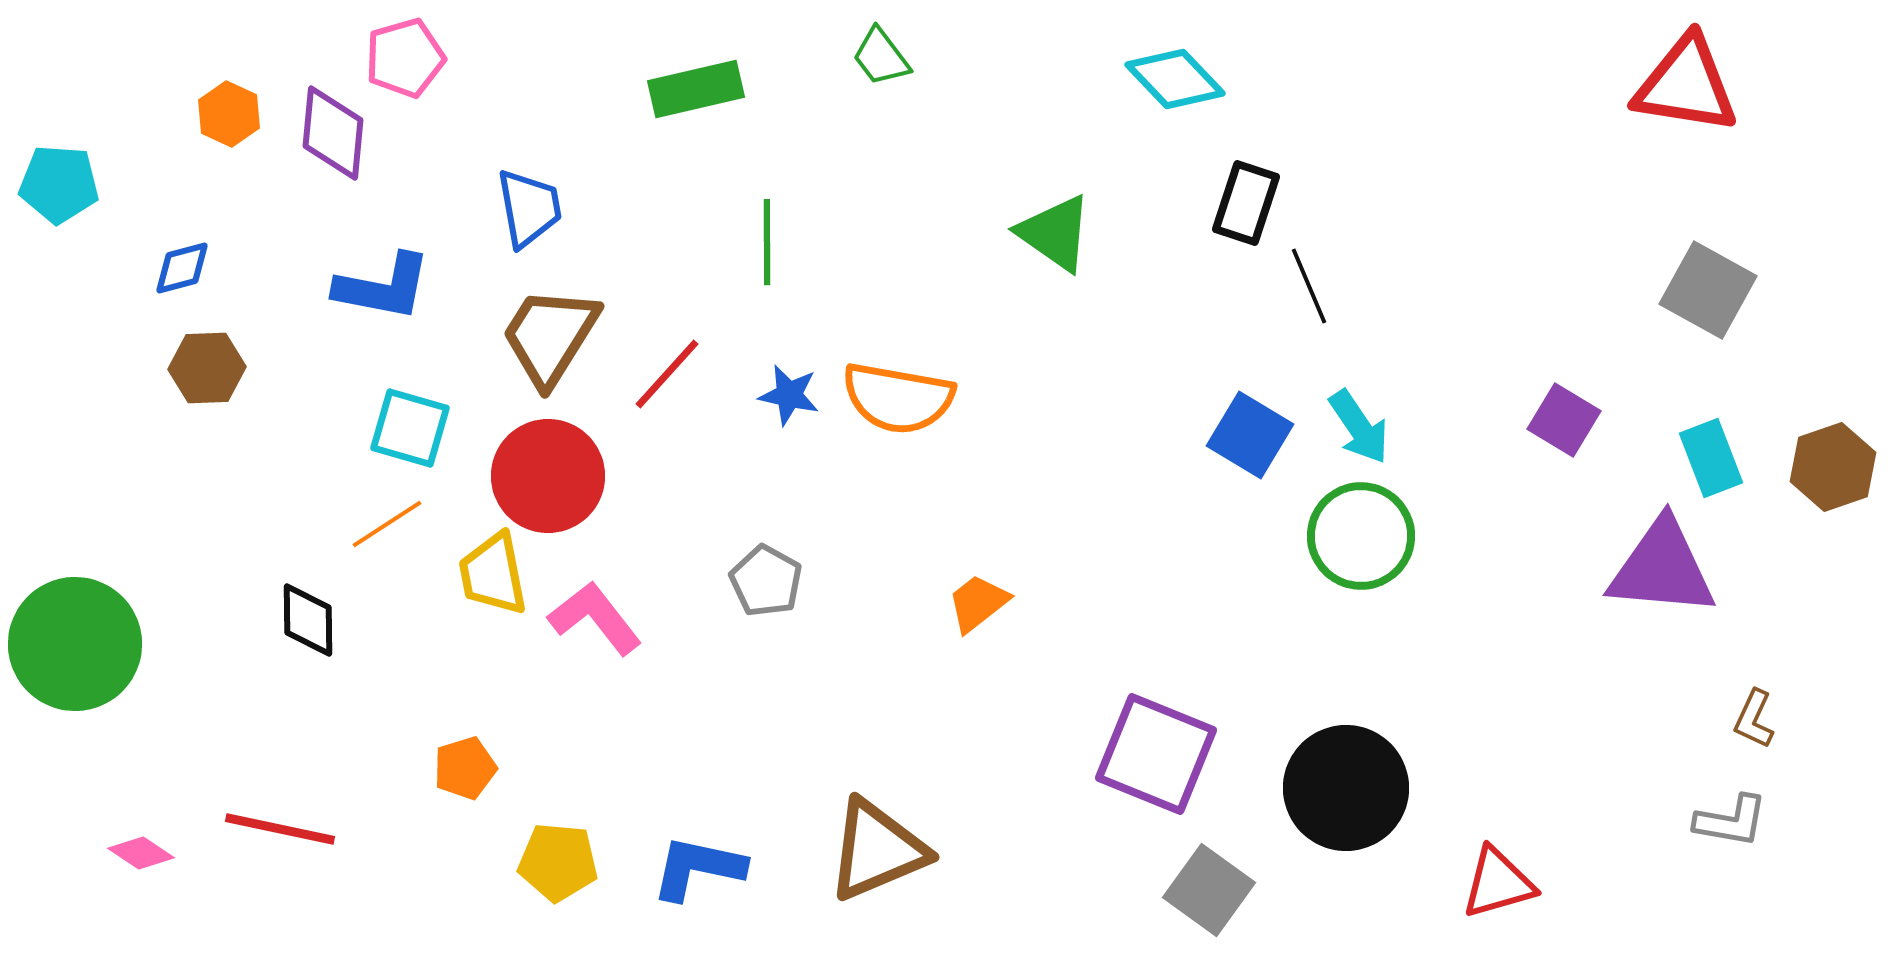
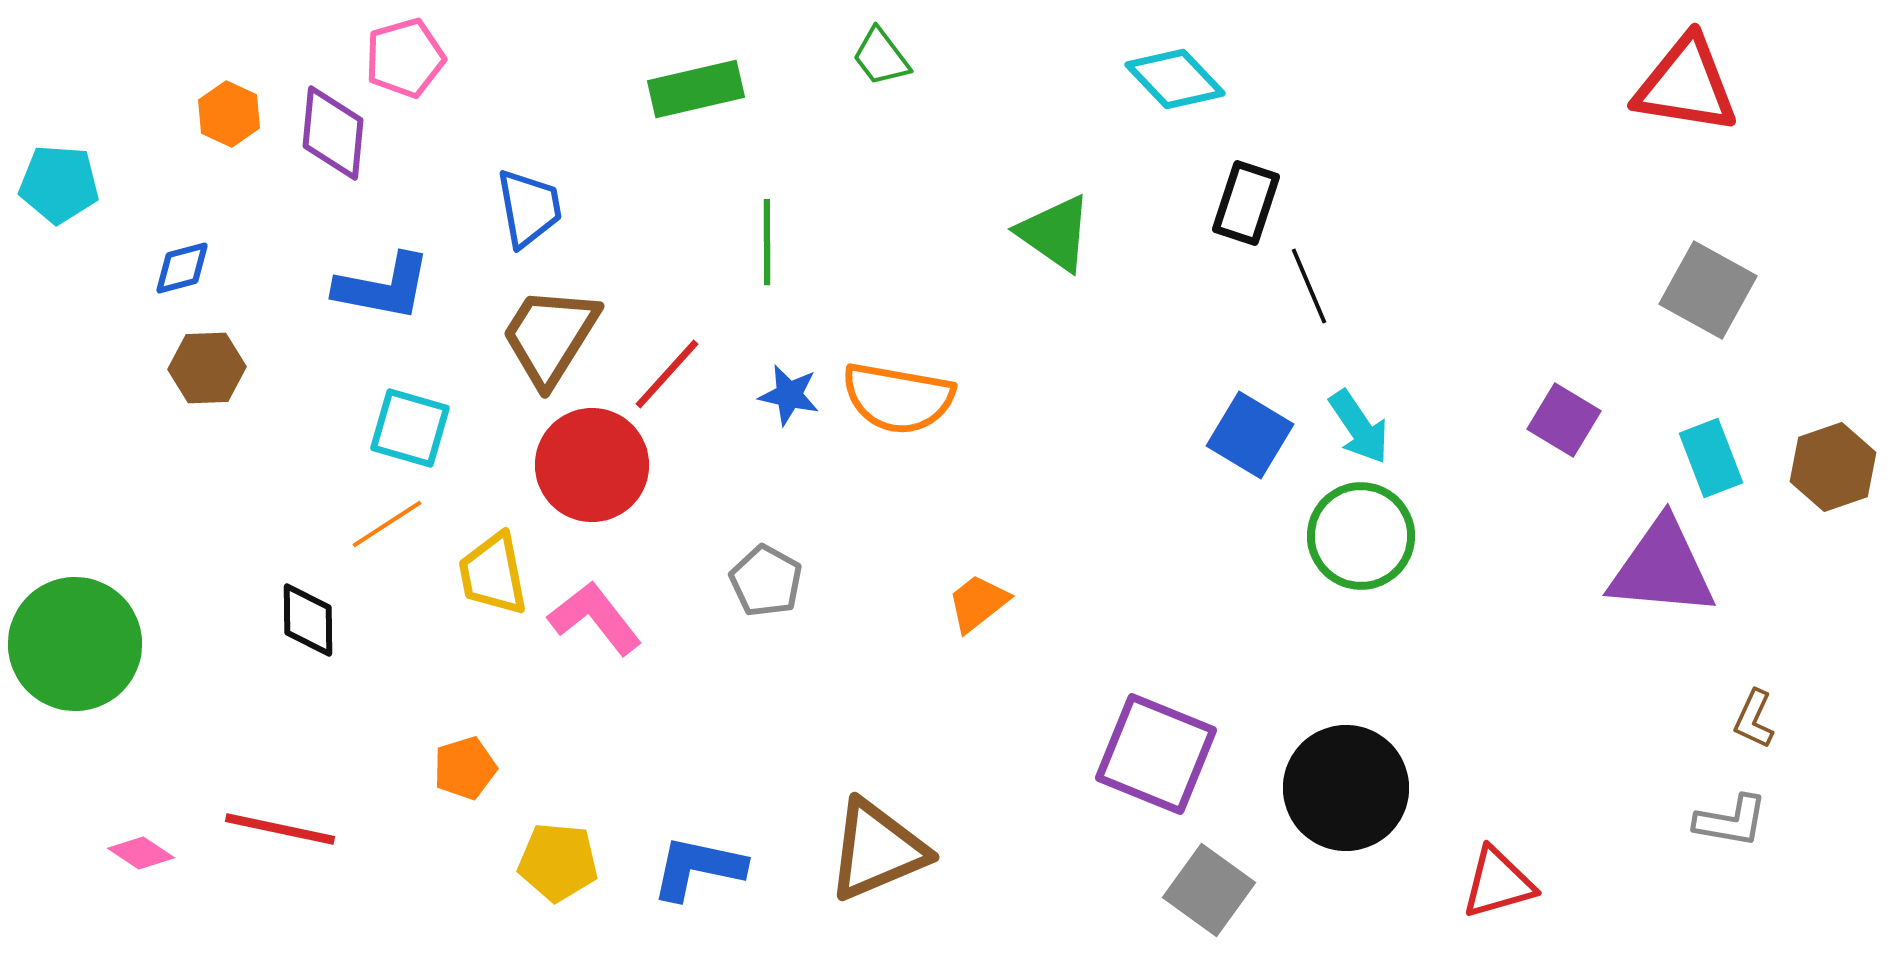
red circle at (548, 476): moved 44 px right, 11 px up
